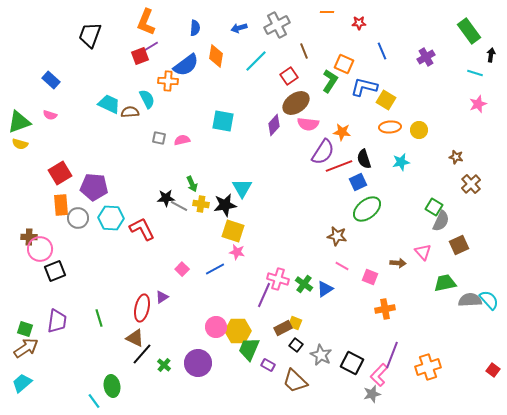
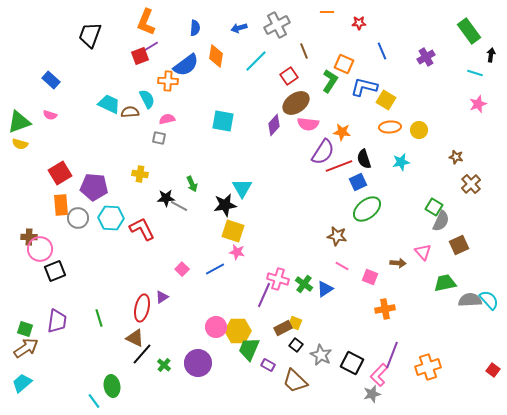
pink semicircle at (182, 140): moved 15 px left, 21 px up
yellow cross at (201, 204): moved 61 px left, 30 px up
